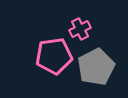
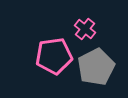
pink cross: moved 5 px right; rotated 25 degrees counterclockwise
